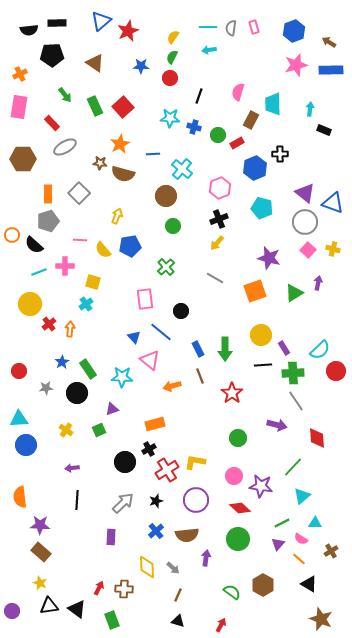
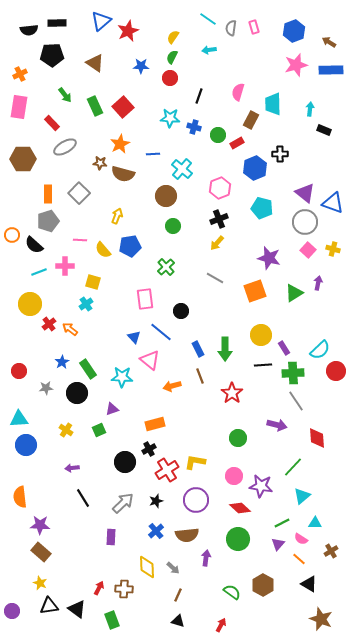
cyan line at (208, 27): moved 8 px up; rotated 36 degrees clockwise
orange arrow at (70, 329): rotated 56 degrees counterclockwise
black line at (77, 500): moved 6 px right, 2 px up; rotated 36 degrees counterclockwise
